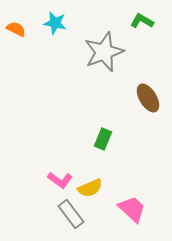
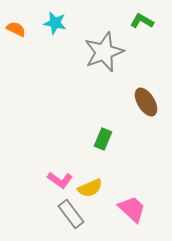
brown ellipse: moved 2 px left, 4 px down
